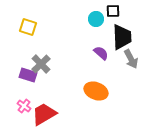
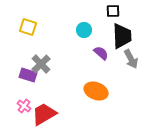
cyan circle: moved 12 px left, 11 px down
black trapezoid: moved 1 px up
